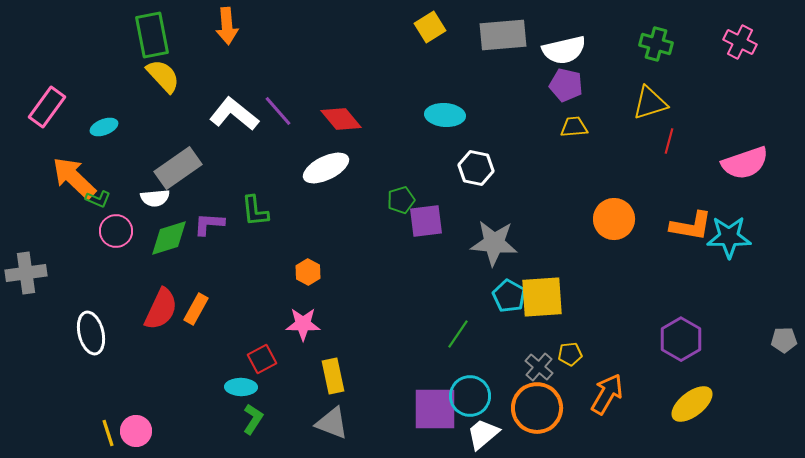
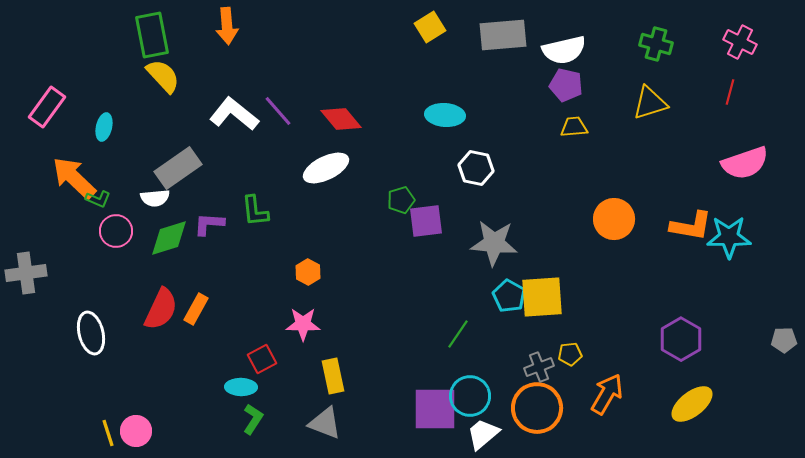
cyan ellipse at (104, 127): rotated 56 degrees counterclockwise
red line at (669, 141): moved 61 px right, 49 px up
gray cross at (539, 367): rotated 28 degrees clockwise
gray triangle at (332, 423): moved 7 px left
